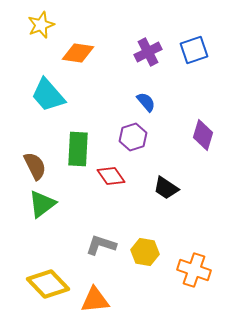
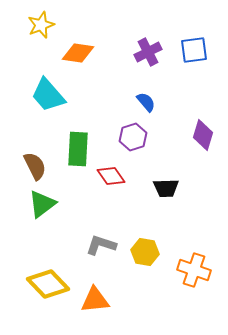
blue square: rotated 12 degrees clockwise
black trapezoid: rotated 36 degrees counterclockwise
